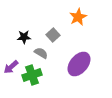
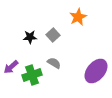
black star: moved 6 px right
gray semicircle: moved 13 px right, 10 px down
purple ellipse: moved 17 px right, 7 px down
